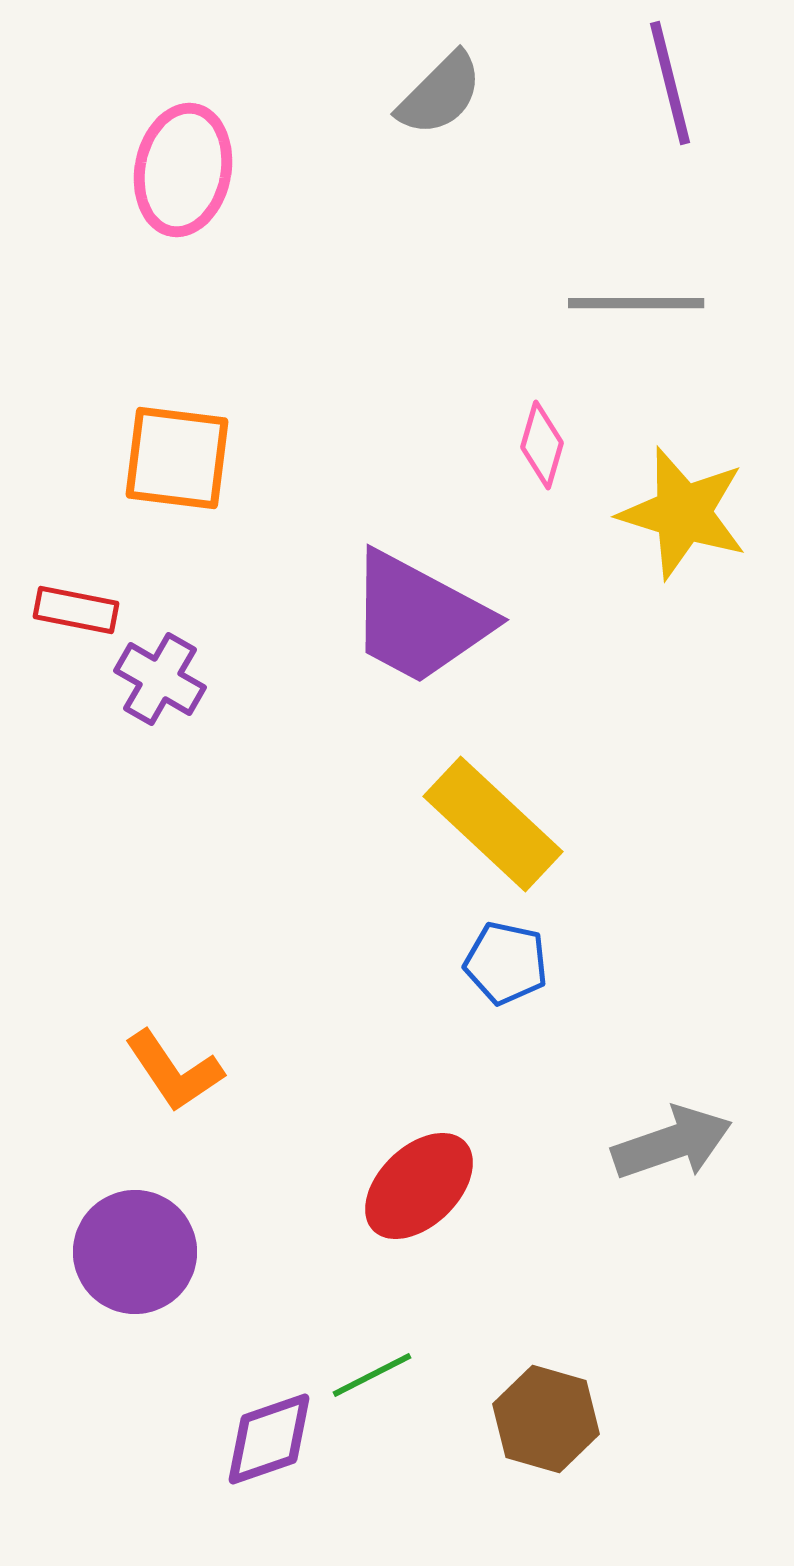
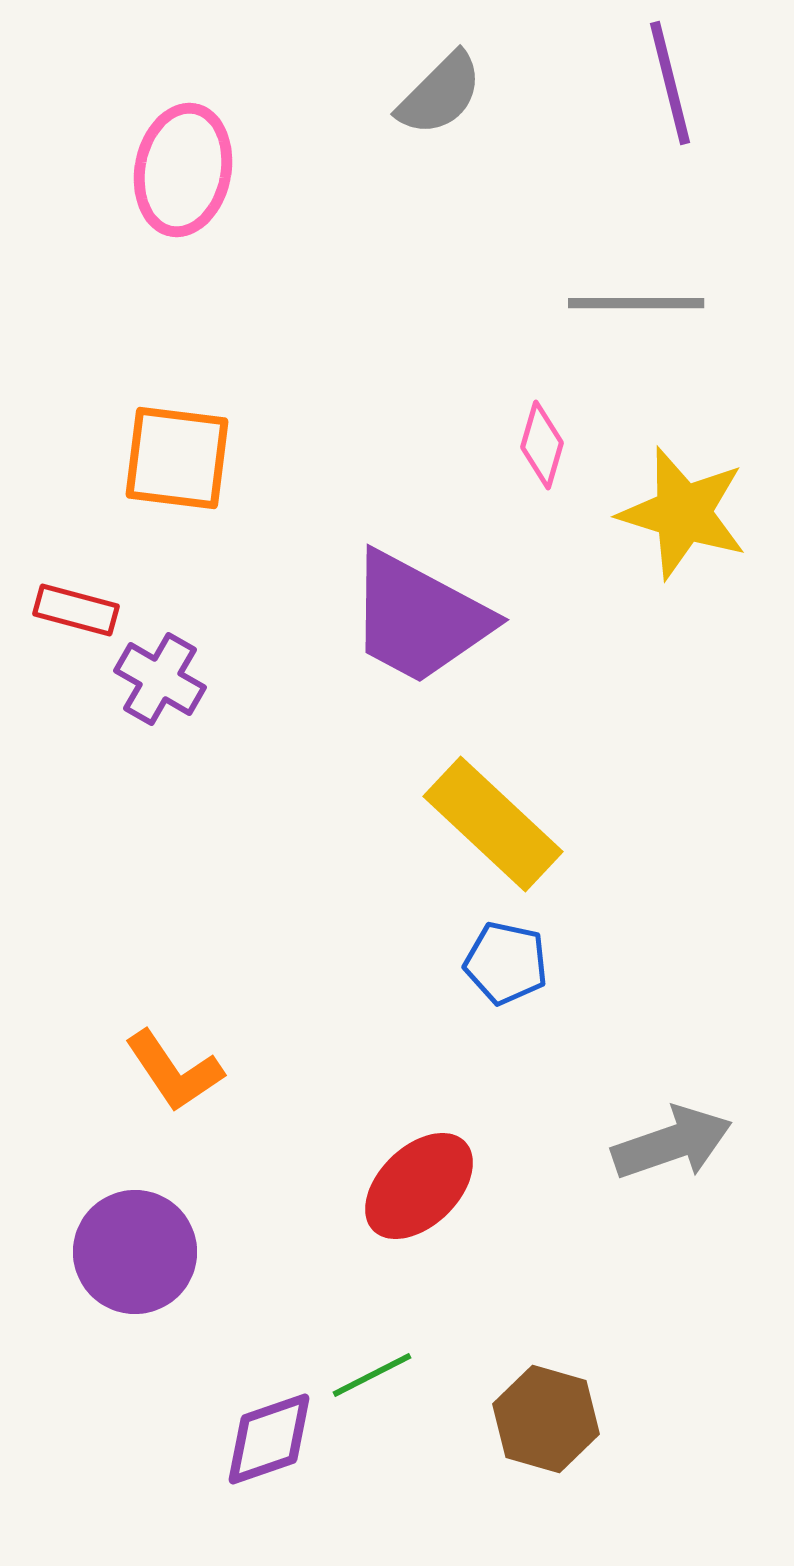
red rectangle: rotated 4 degrees clockwise
